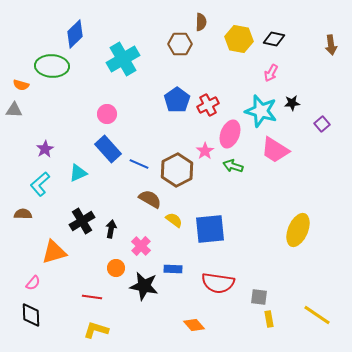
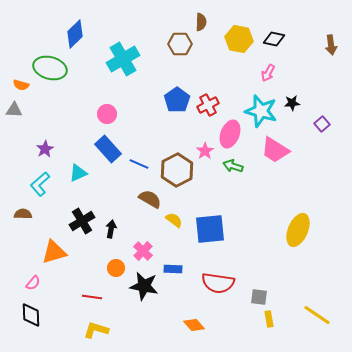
green ellipse at (52, 66): moved 2 px left, 2 px down; rotated 12 degrees clockwise
pink arrow at (271, 73): moved 3 px left
pink cross at (141, 246): moved 2 px right, 5 px down
